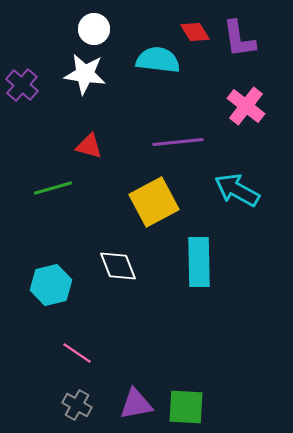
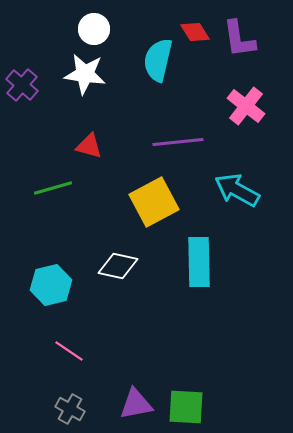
cyan semicircle: rotated 84 degrees counterclockwise
white diamond: rotated 57 degrees counterclockwise
pink line: moved 8 px left, 2 px up
gray cross: moved 7 px left, 4 px down
